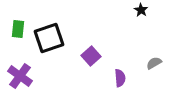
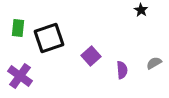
green rectangle: moved 1 px up
purple semicircle: moved 2 px right, 8 px up
